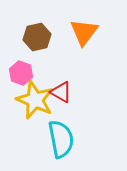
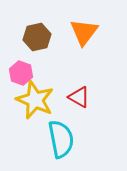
red triangle: moved 18 px right, 5 px down
